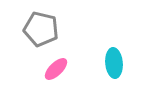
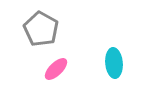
gray pentagon: rotated 16 degrees clockwise
